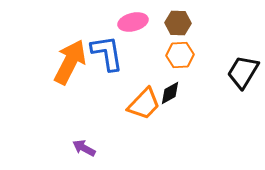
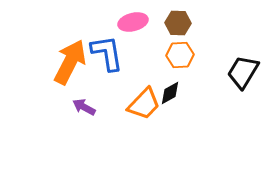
purple arrow: moved 41 px up
